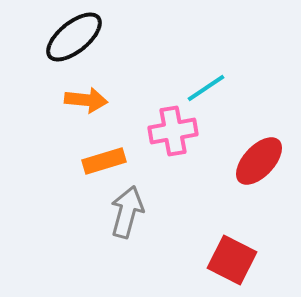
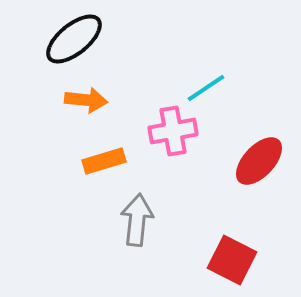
black ellipse: moved 2 px down
gray arrow: moved 10 px right, 8 px down; rotated 9 degrees counterclockwise
